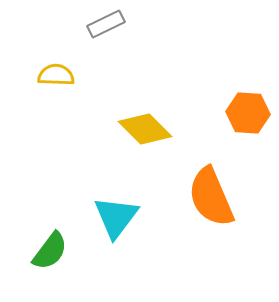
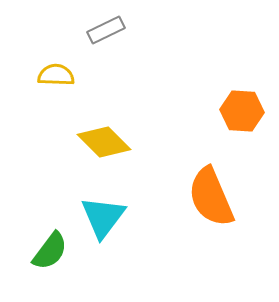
gray rectangle: moved 6 px down
orange hexagon: moved 6 px left, 2 px up
yellow diamond: moved 41 px left, 13 px down
cyan triangle: moved 13 px left
